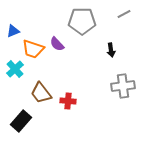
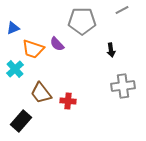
gray line: moved 2 px left, 4 px up
blue triangle: moved 3 px up
